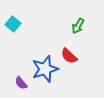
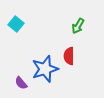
cyan square: moved 3 px right
red semicircle: rotated 48 degrees clockwise
